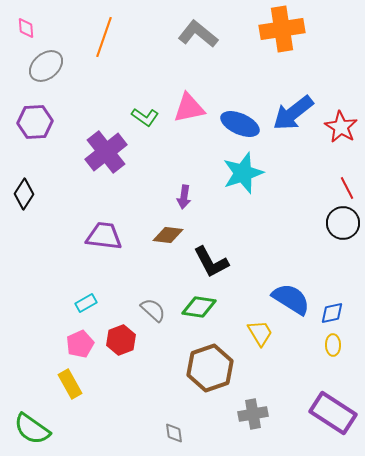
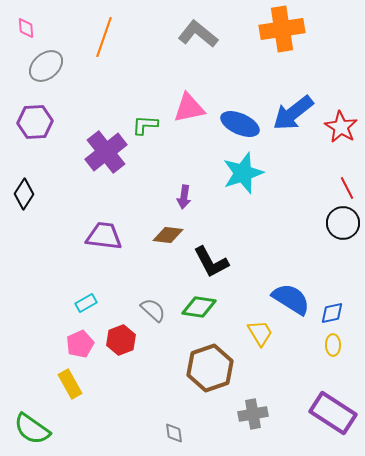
green L-shape: moved 8 px down; rotated 148 degrees clockwise
